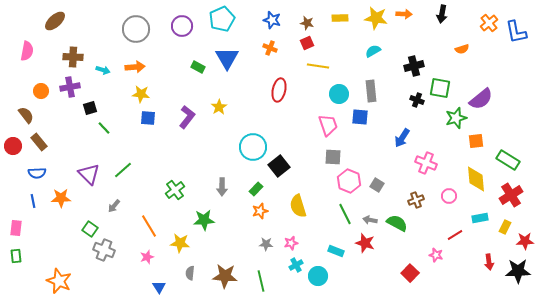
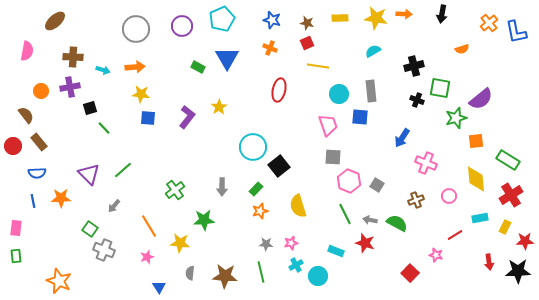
green line at (261, 281): moved 9 px up
